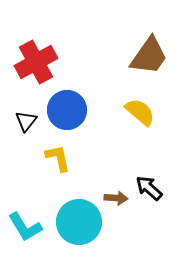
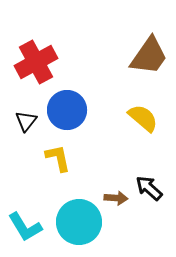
yellow semicircle: moved 3 px right, 6 px down
